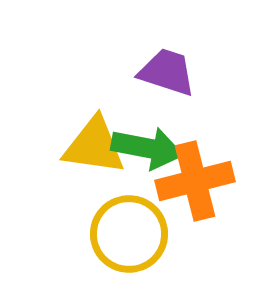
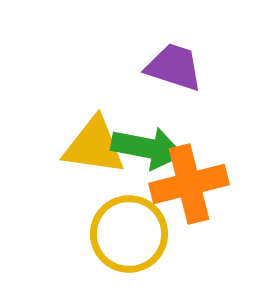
purple trapezoid: moved 7 px right, 5 px up
orange cross: moved 6 px left, 3 px down
